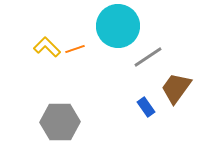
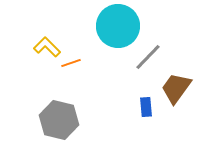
orange line: moved 4 px left, 14 px down
gray line: rotated 12 degrees counterclockwise
blue rectangle: rotated 30 degrees clockwise
gray hexagon: moved 1 px left, 2 px up; rotated 15 degrees clockwise
